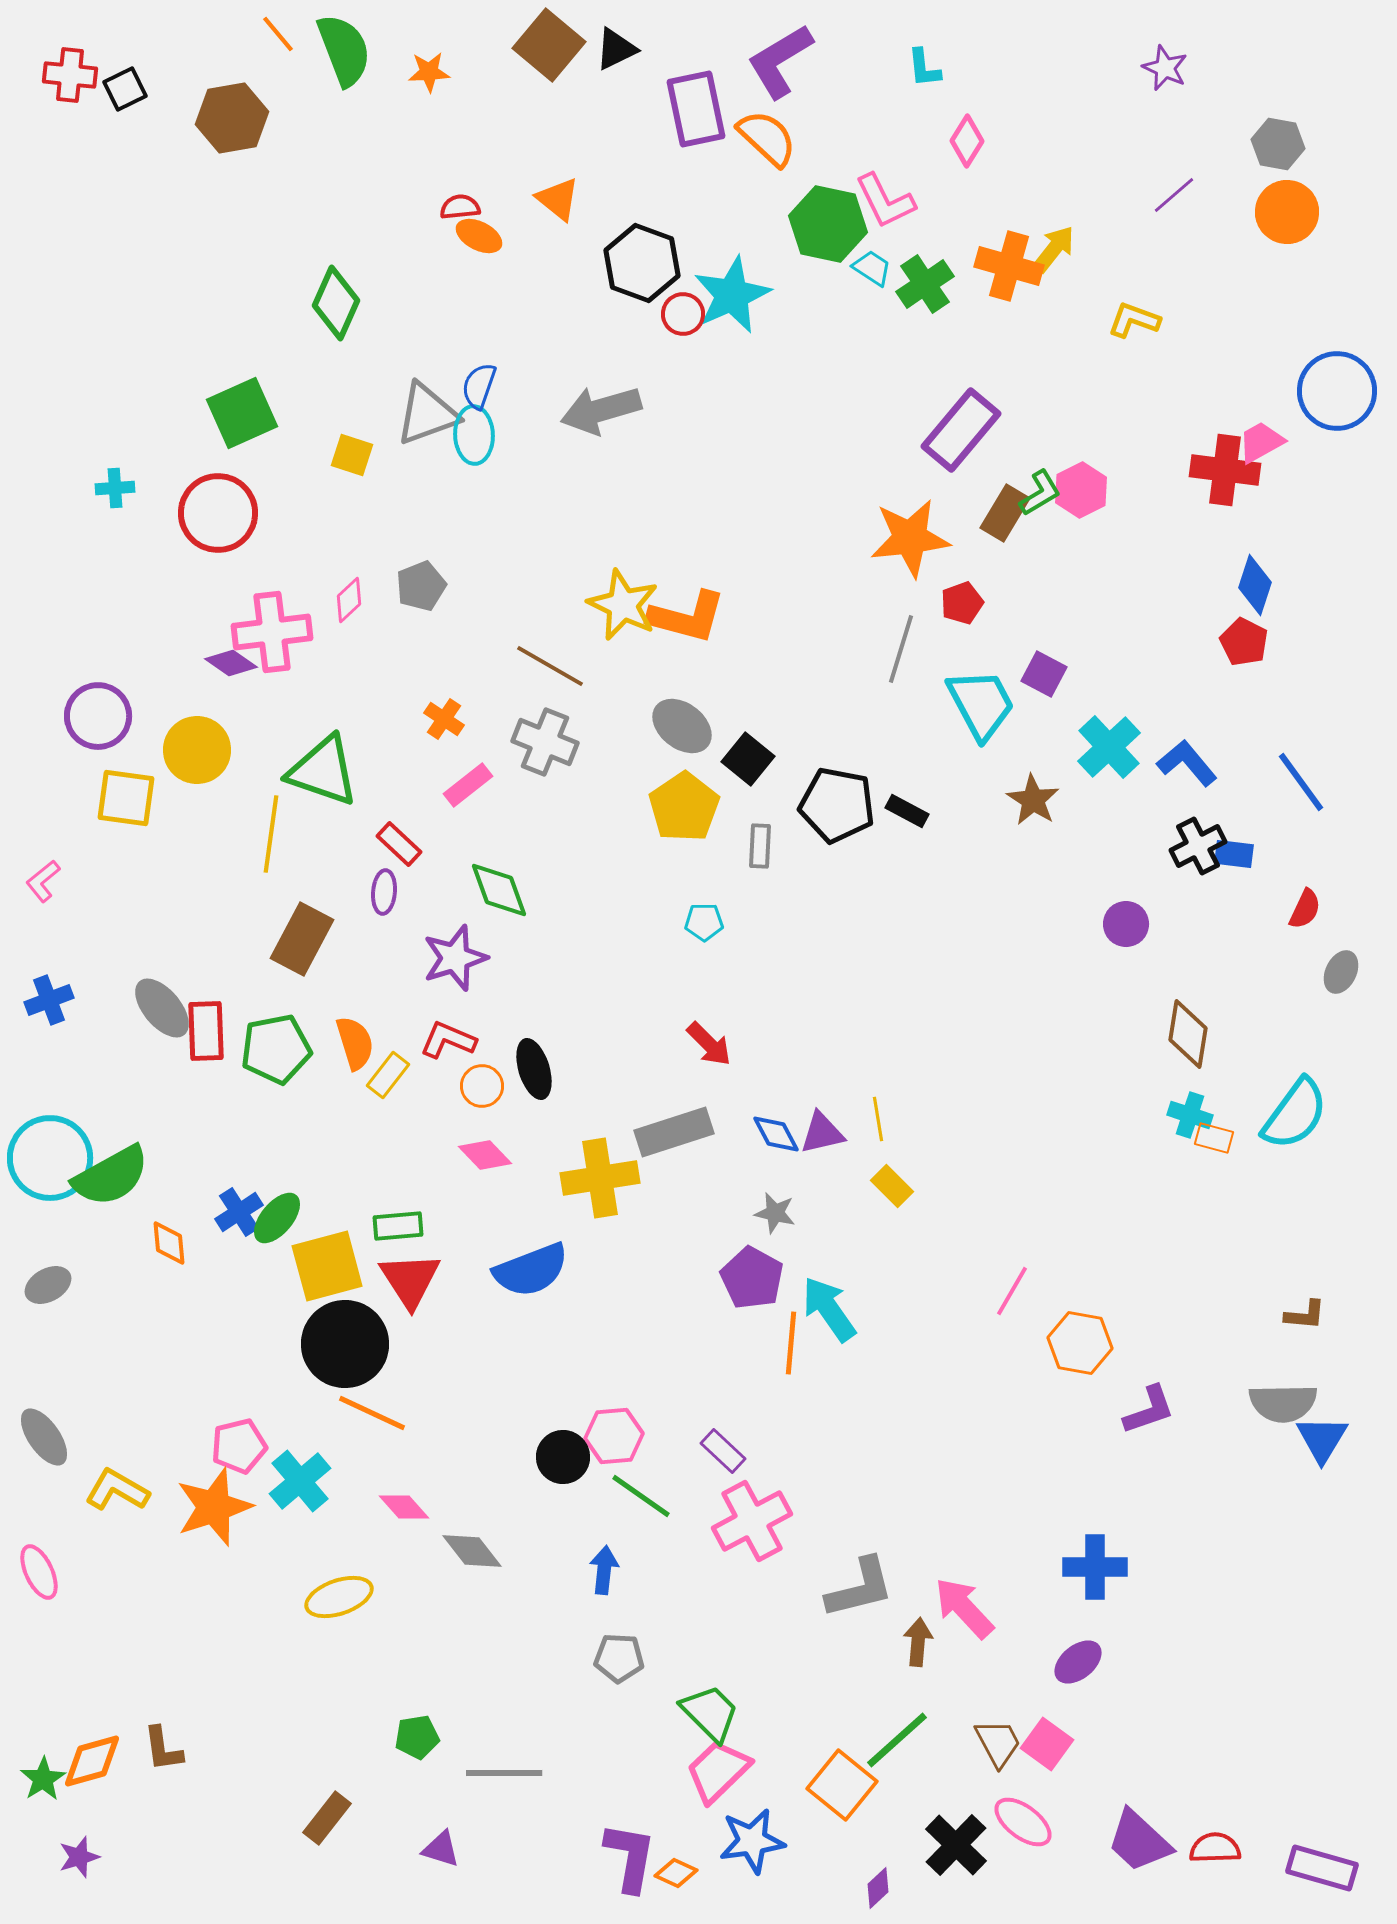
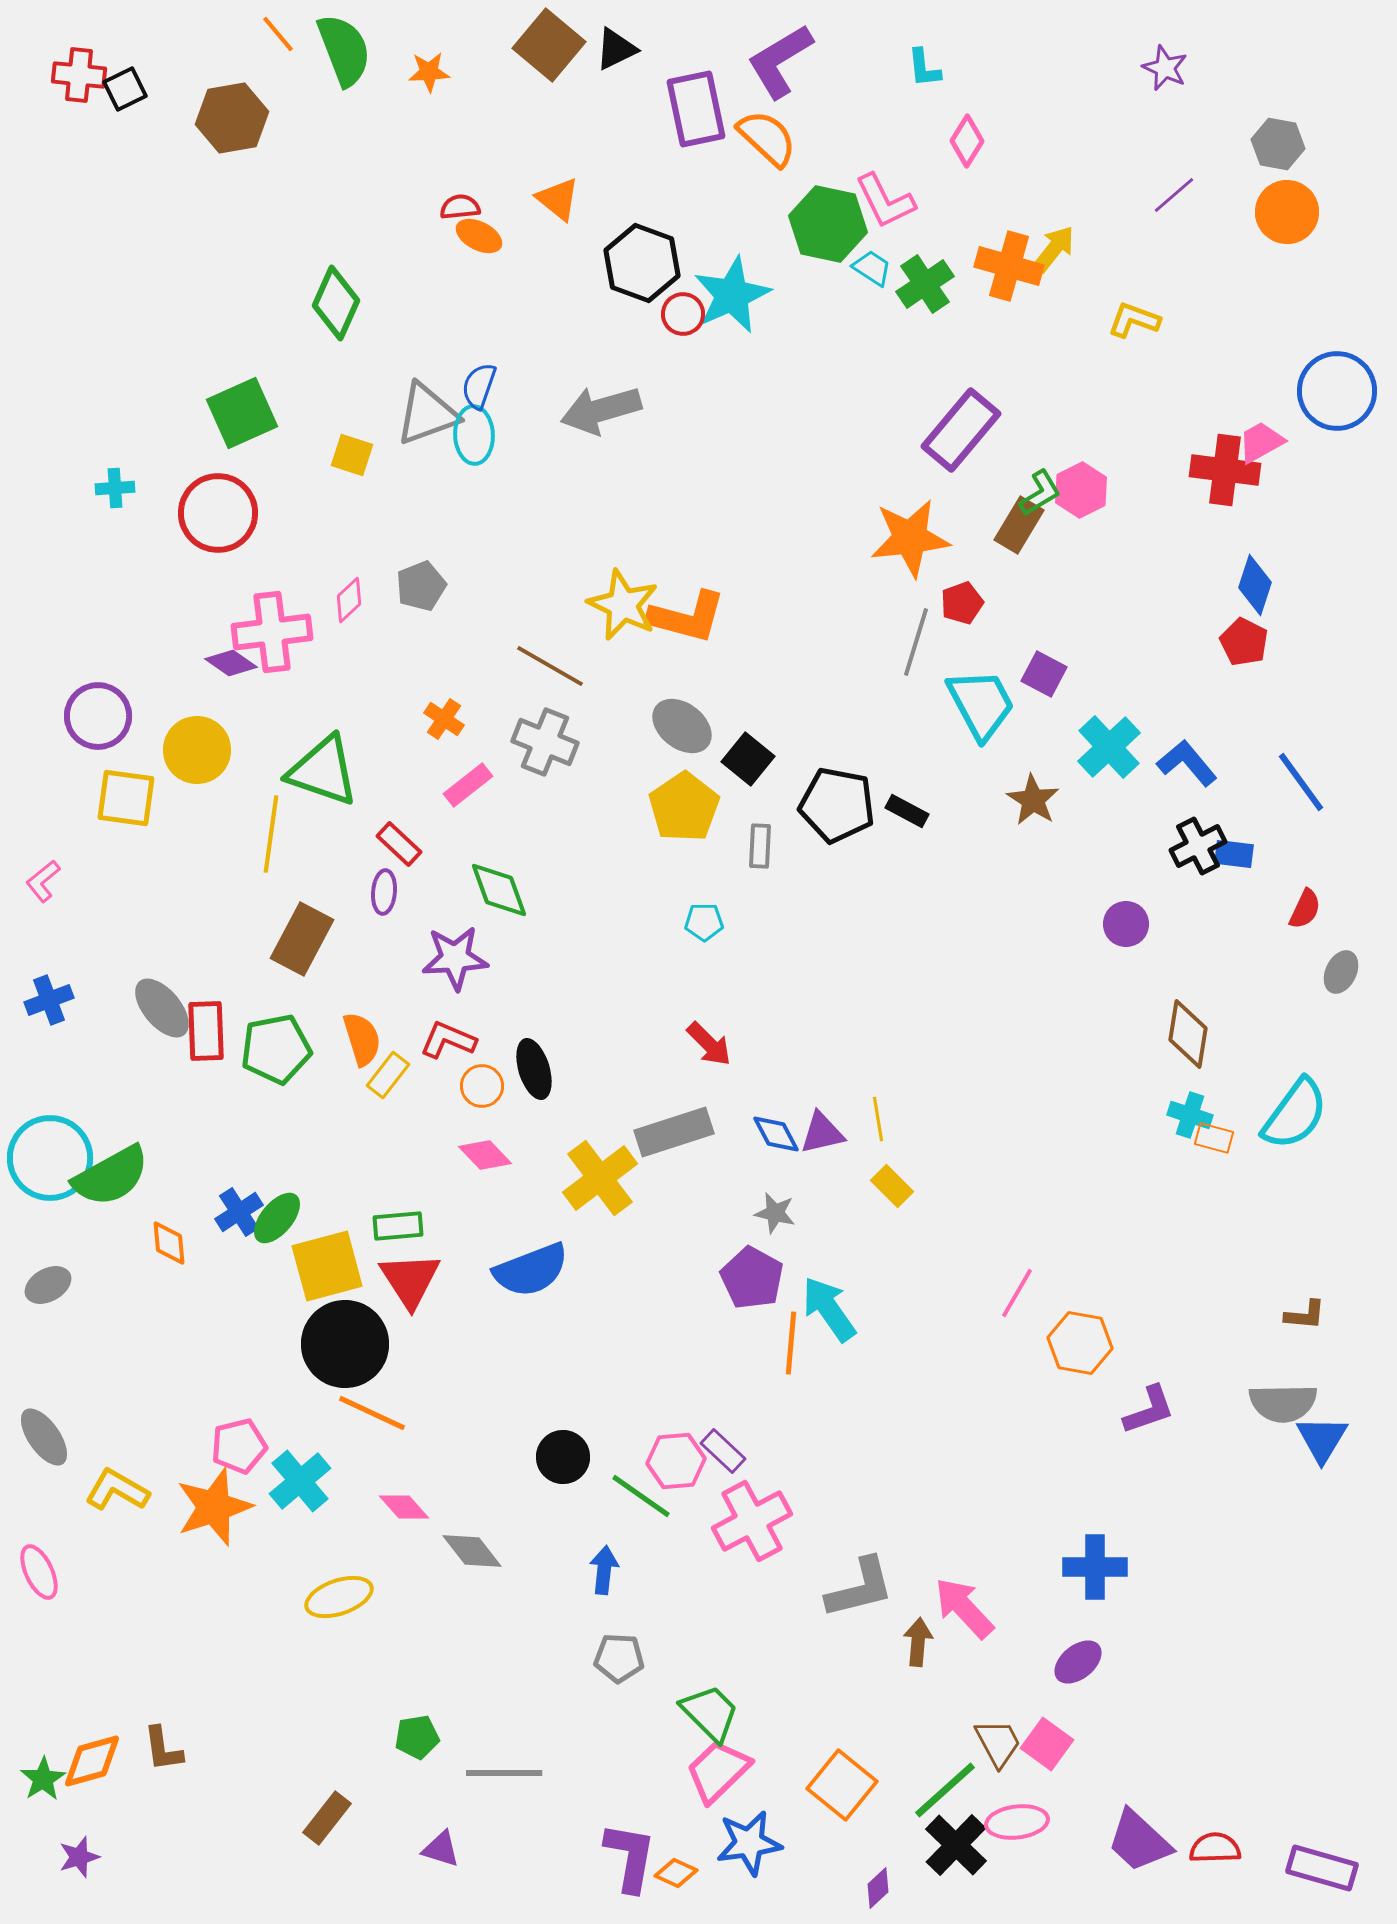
red cross at (70, 75): moved 9 px right
brown rectangle at (1005, 513): moved 14 px right, 12 px down
gray line at (901, 649): moved 15 px right, 7 px up
purple star at (455, 958): rotated 14 degrees clockwise
orange semicircle at (355, 1043): moved 7 px right, 4 px up
yellow cross at (600, 1178): rotated 28 degrees counterclockwise
pink line at (1012, 1291): moved 5 px right, 2 px down
pink hexagon at (614, 1436): moved 62 px right, 25 px down
green line at (897, 1740): moved 48 px right, 50 px down
pink ellipse at (1023, 1822): moved 6 px left; rotated 44 degrees counterclockwise
blue star at (752, 1841): moved 3 px left, 2 px down
